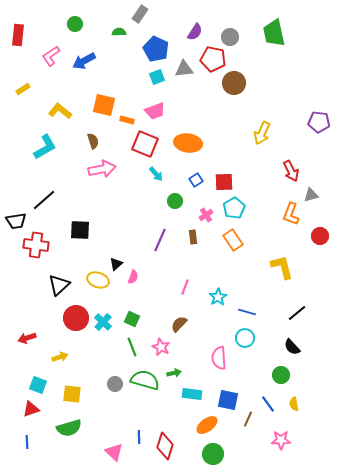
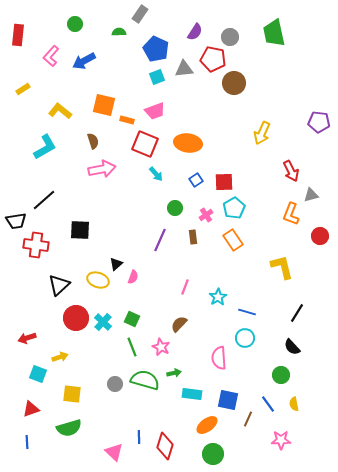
pink L-shape at (51, 56): rotated 15 degrees counterclockwise
green circle at (175, 201): moved 7 px down
black line at (297, 313): rotated 18 degrees counterclockwise
cyan square at (38, 385): moved 11 px up
